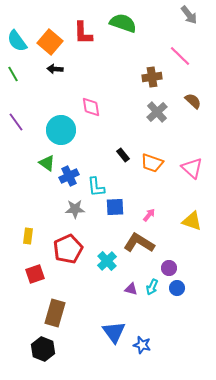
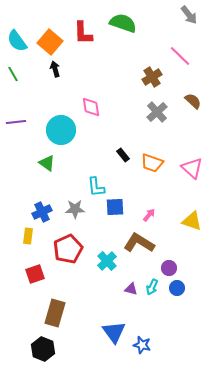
black arrow: rotated 70 degrees clockwise
brown cross: rotated 24 degrees counterclockwise
purple line: rotated 60 degrees counterclockwise
blue cross: moved 27 px left, 36 px down
